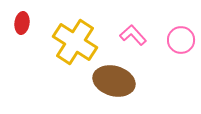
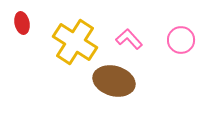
red ellipse: rotated 20 degrees counterclockwise
pink L-shape: moved 4 px left, 4 px down
